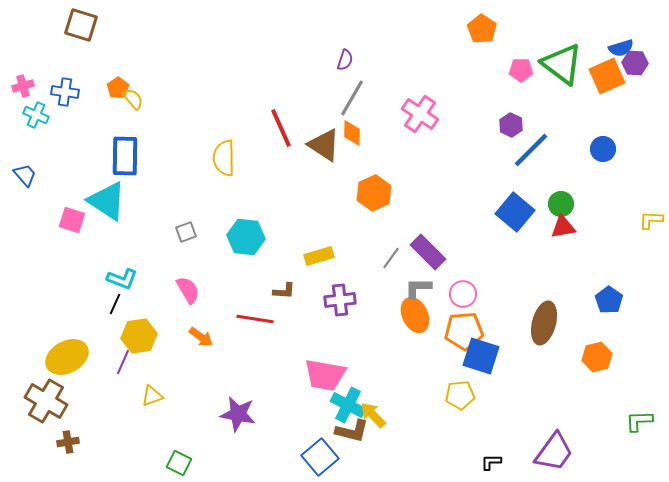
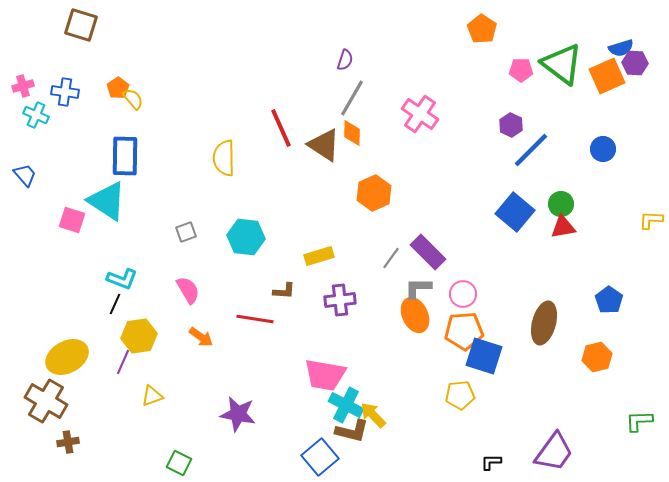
blue square at (481, 356): moved 3 px right
cyan cross at (348, 405): moved 2 px left
